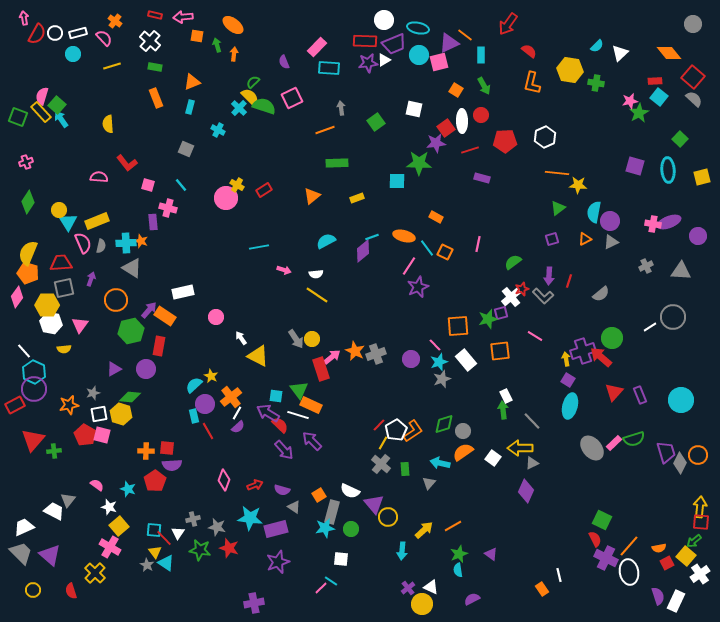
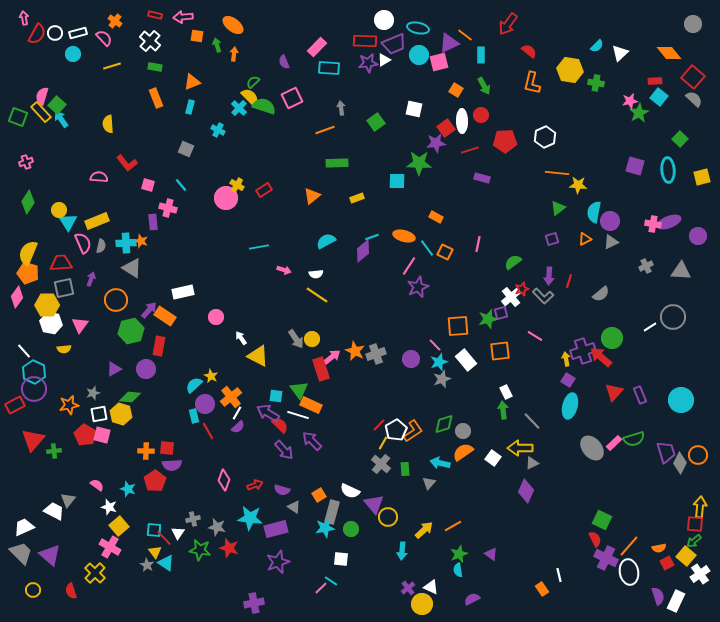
white rectangle at (506, 396): moved 4 px up
red square at (701, 522): moved 6 px left, 2 px down
